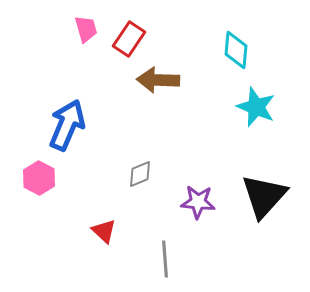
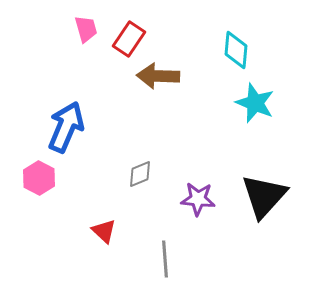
brown arrow: moved 4 px up
cyan star: moved 1 px left, 4 px up
blue arrow: moved 1 px left, 2 px down
purple star: moved 3 px up
